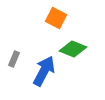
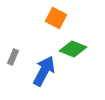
gray rectangle: moved 1 px left, 2 px up
